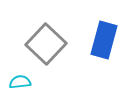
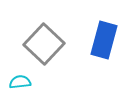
gray square: moved 2 px left
